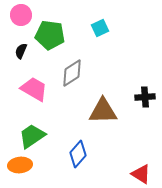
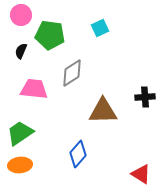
pink trapezoid: rotated 24 degrees counterclockwise
green trapezoid: moved 12 px left, 3 px up
